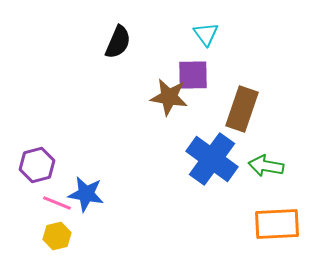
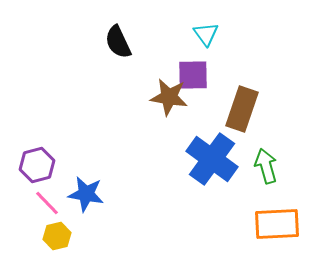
black semicircle: rotated 132 degrees clockwise
green arrow: rotated 64 degrees clockwise
pink line: moved 10 px left; rotated 24 degrees clockwise
